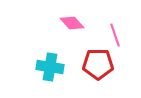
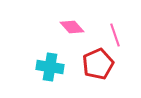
pink diamond: moved 4 px down
red pentagon: rotated 24 degrees counterclockwise
